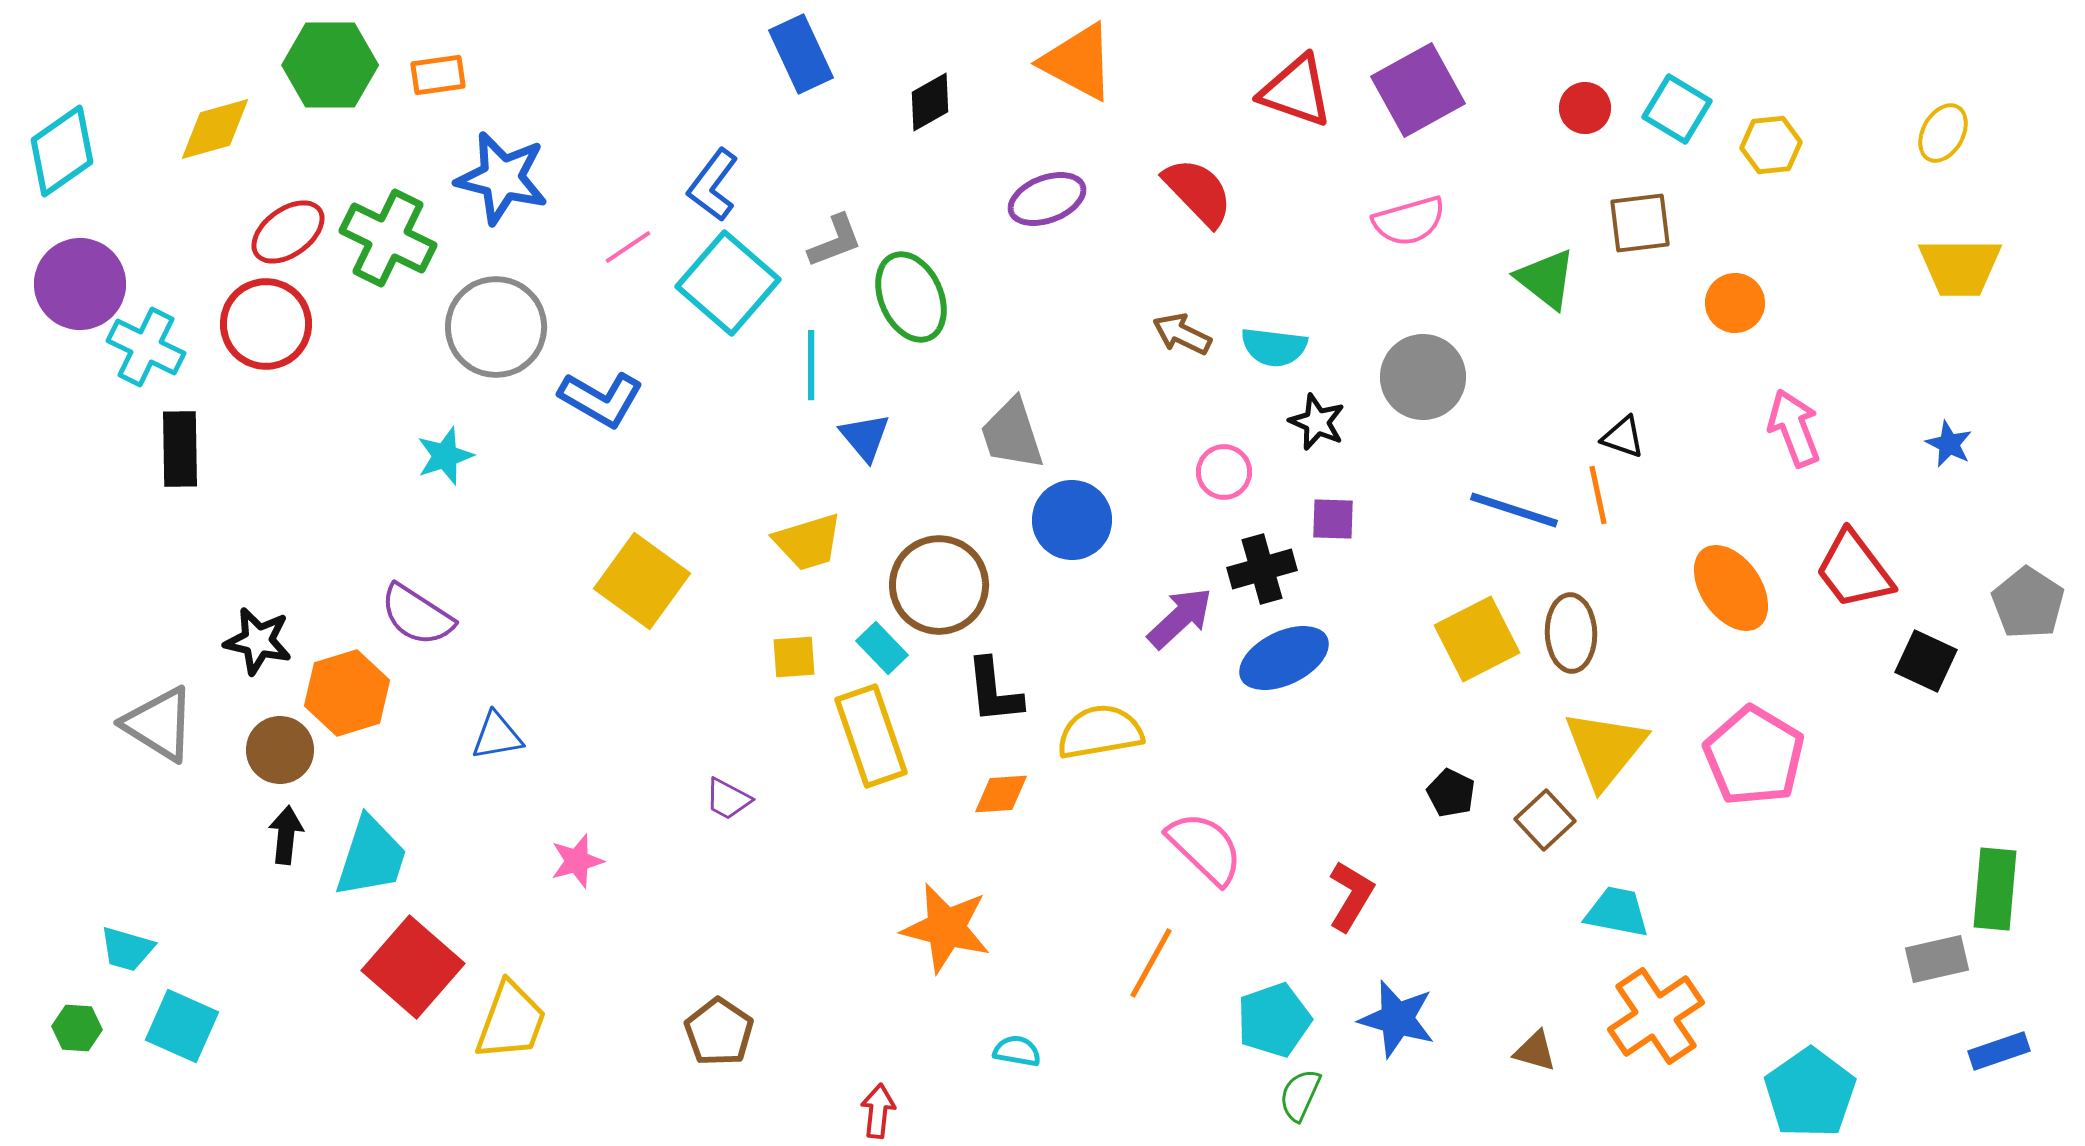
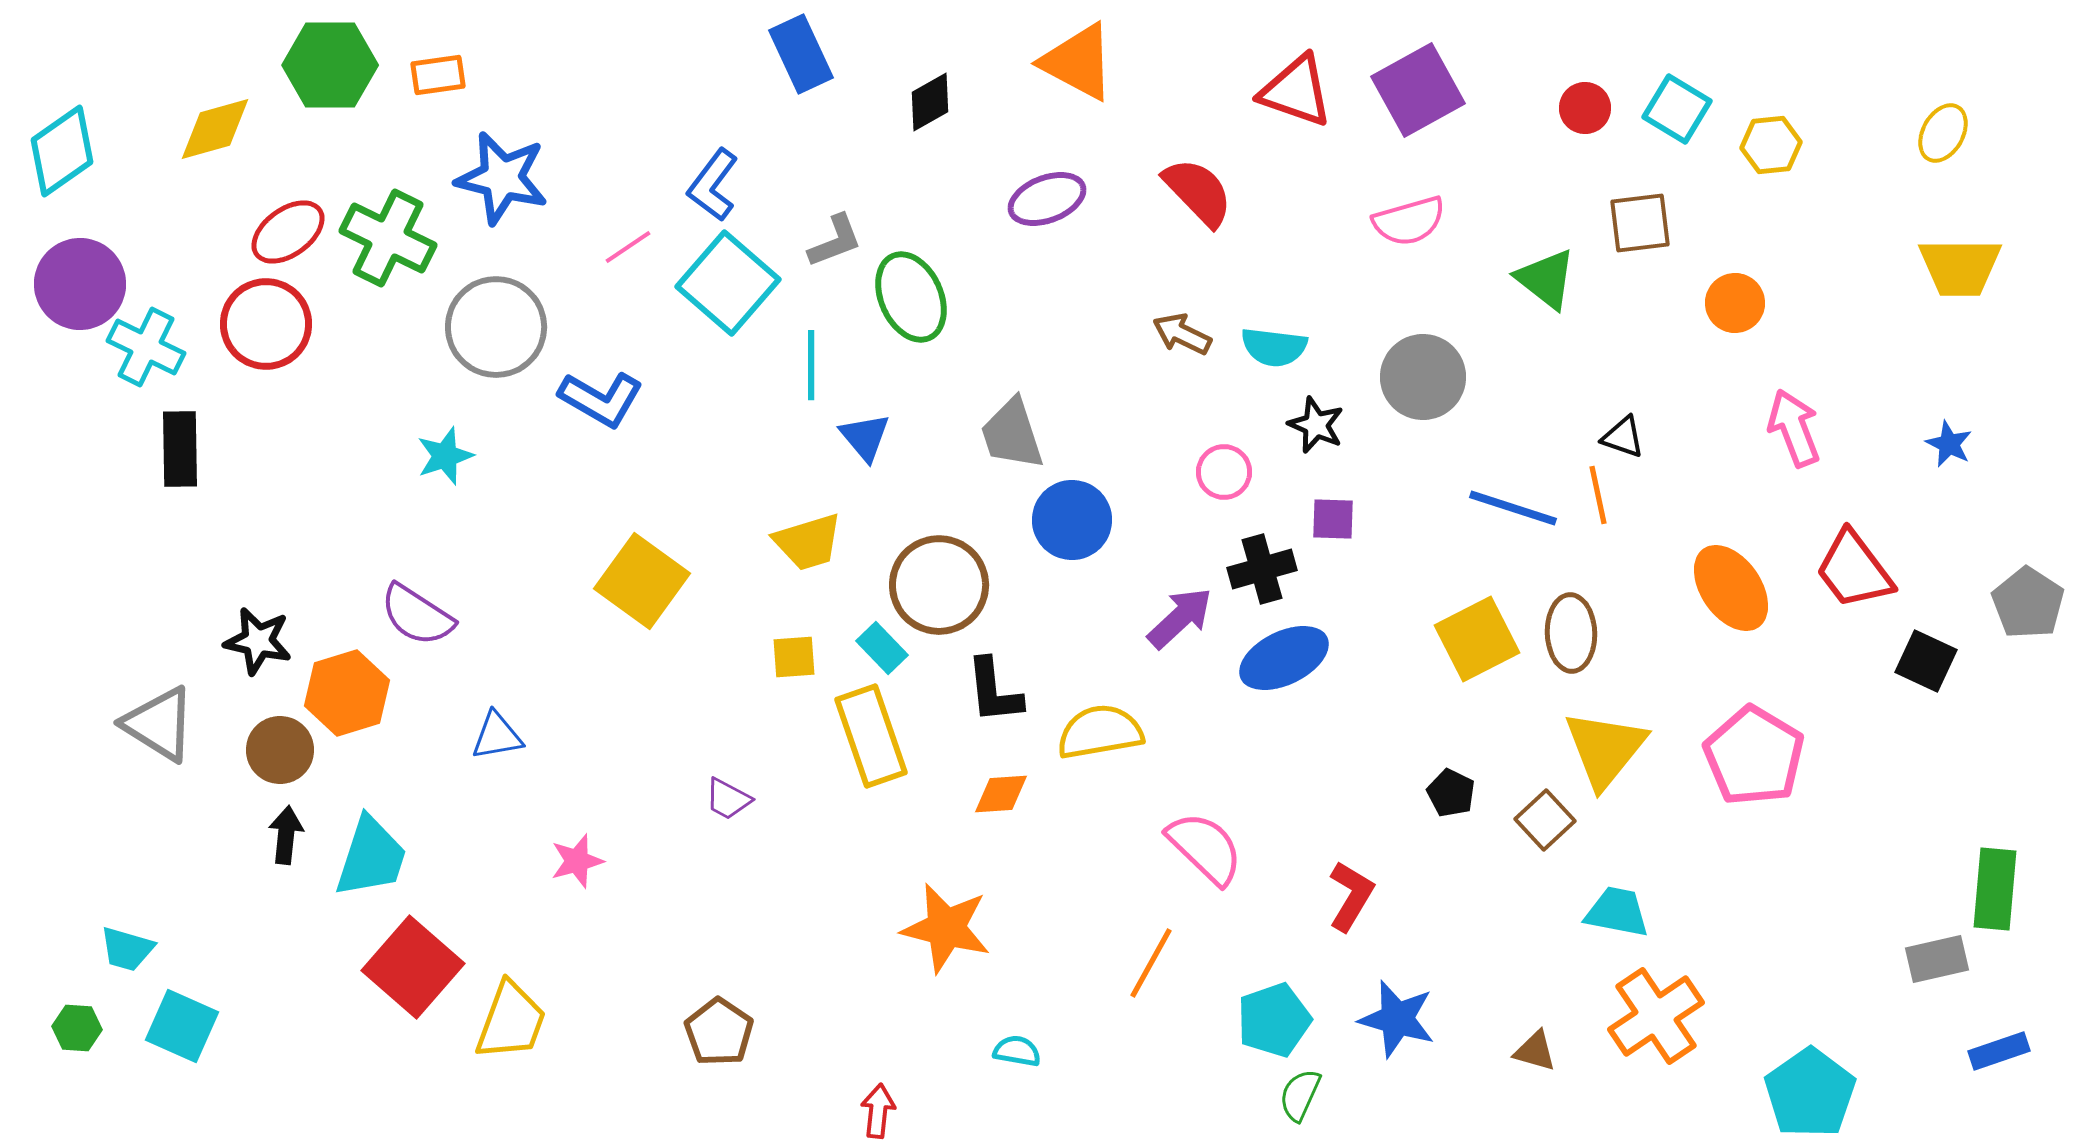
black star at (1317, 422): moved 1 px left, 3 px down
blue line at (1514, 510): moved 1 px left, 2 px up
